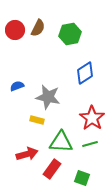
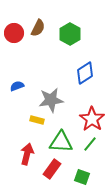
red circle: moved 1 px left, 3 px down
green hexagon: rotated 20 degrees counterclockwise
gray star: moved 3 px right, 3 px down; rotated 20 degrees counterclockwise
red star: moved 1 px down
green line: rotated 35 degrees counterclockwise
red arrow: rotated 60 degrees counterclockwise
green square: moved 1 px up
